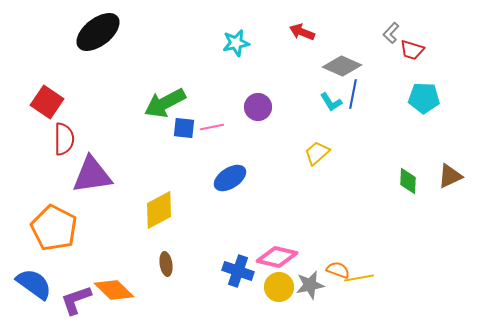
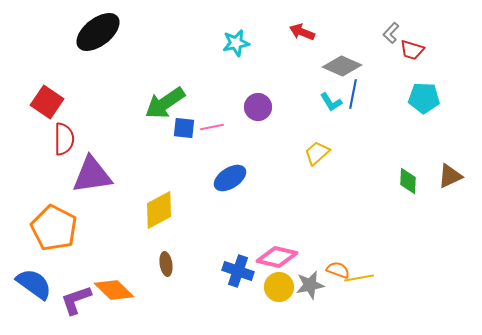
green arrow: rotated 6 degrees counterclockwise
